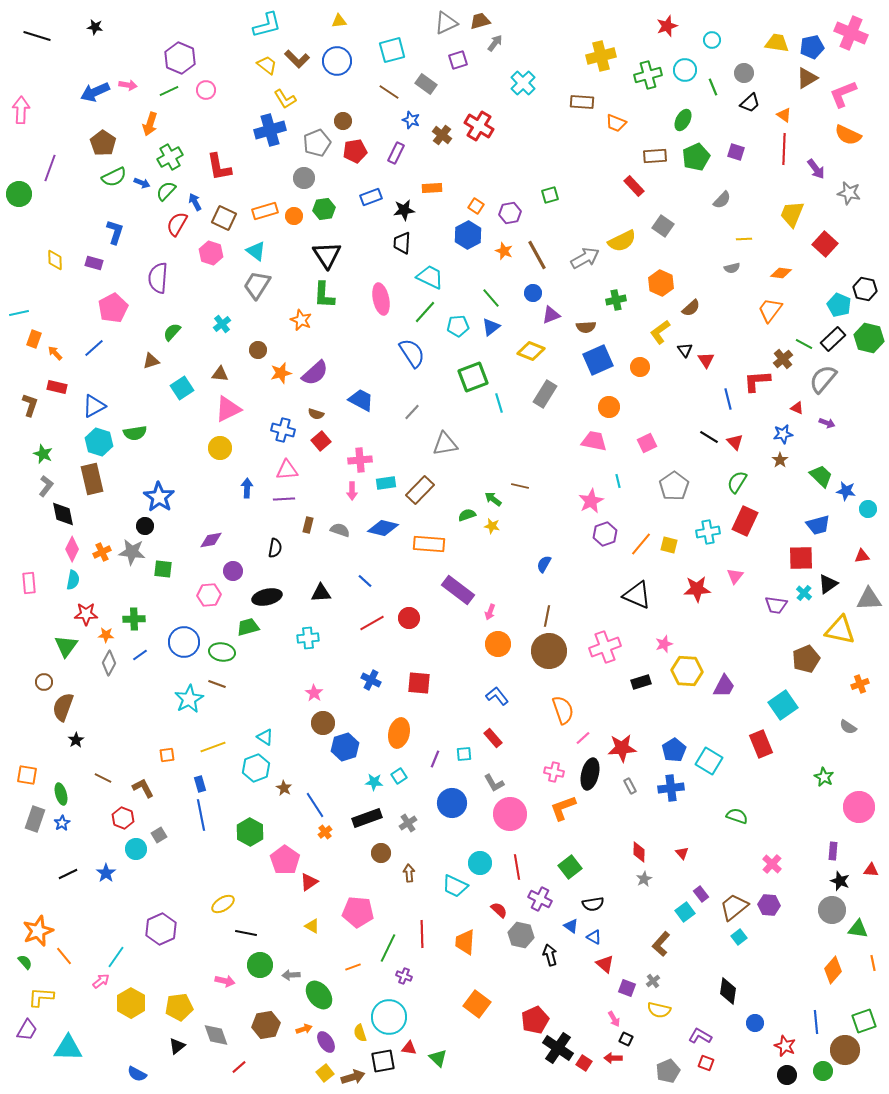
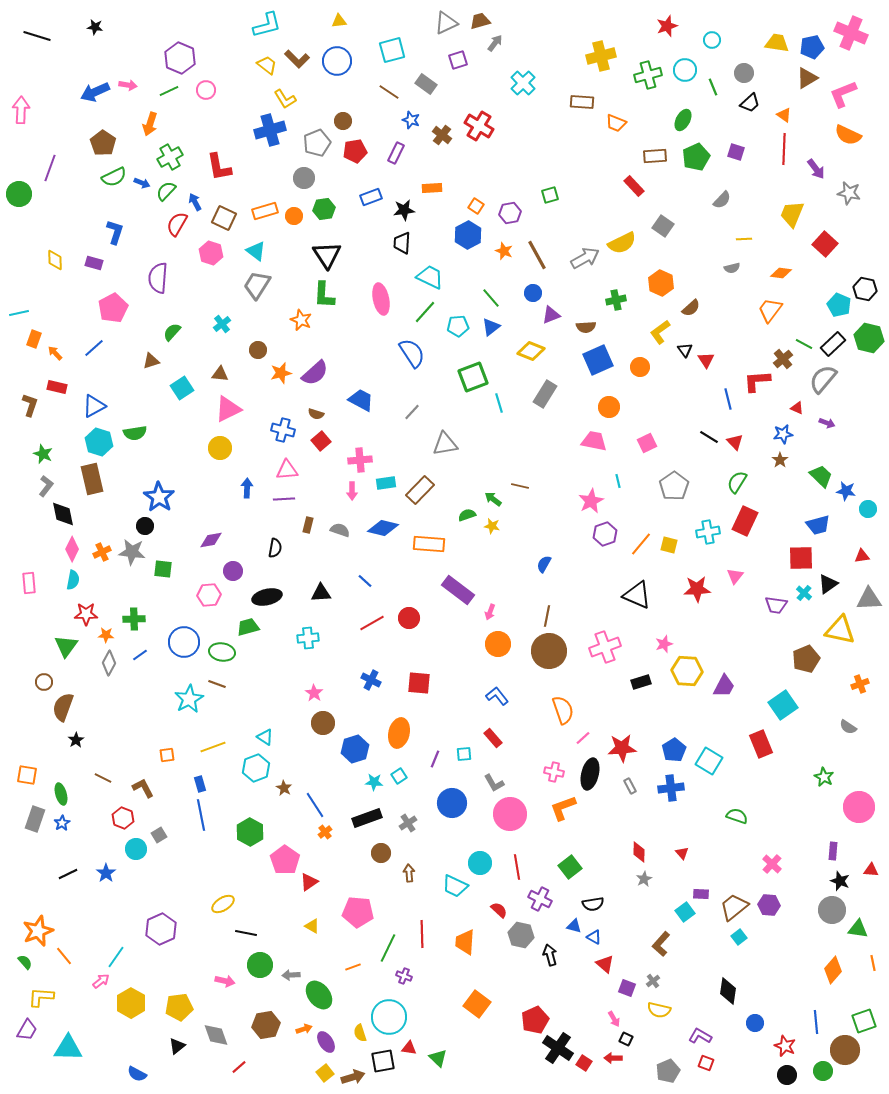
yellow semicircle at (622, 241): moved 2 px down
black rectangle at (833, 339): moved 5 px down
blue hexagon at (345, 747): moved 10 px right, 2 px down
purple rectangle at (701, 894): rotated 49 degrees counterclockwise
blue triangle at (571, 926): moved 3 px right; rotated 21 degrees counterclockwise
